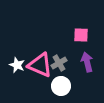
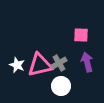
pink triangle: rotated 36 degrees counterclockwise
